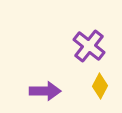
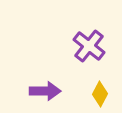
yellow diamond: moved 8 px down
